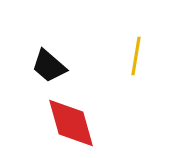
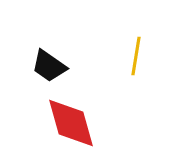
black trapezoid: rotated 6 degrees counterclockwise
